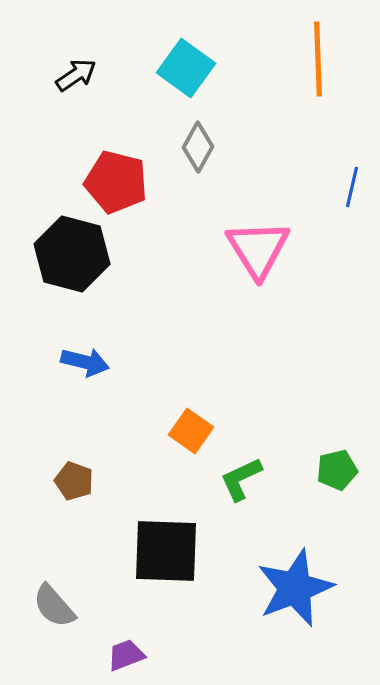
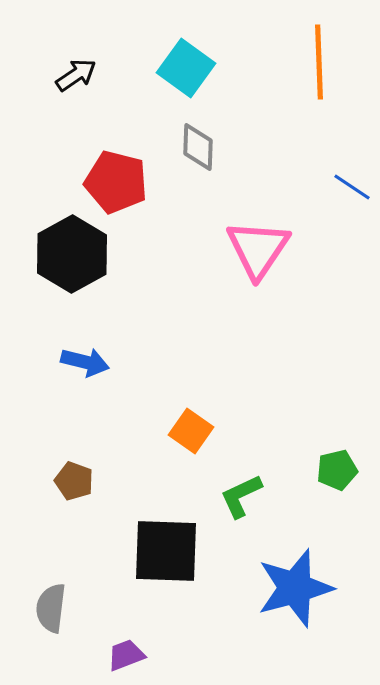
orange line: moved 1 px right, 3 px down
gray diamond: rotated 27 degrees counterclockwise
blue line: rotated 69 degrees counterclockwise
pink triangle: rotated 6 degrees clockwise
black hexagon: rotated 16 degrees clockwise
green L-shape: moved 17 px down
blue star: rotated 6 degrees clockwise
gray semicircle: moved 3 px left, 2 px down; rotated 48 degrees clockwise
